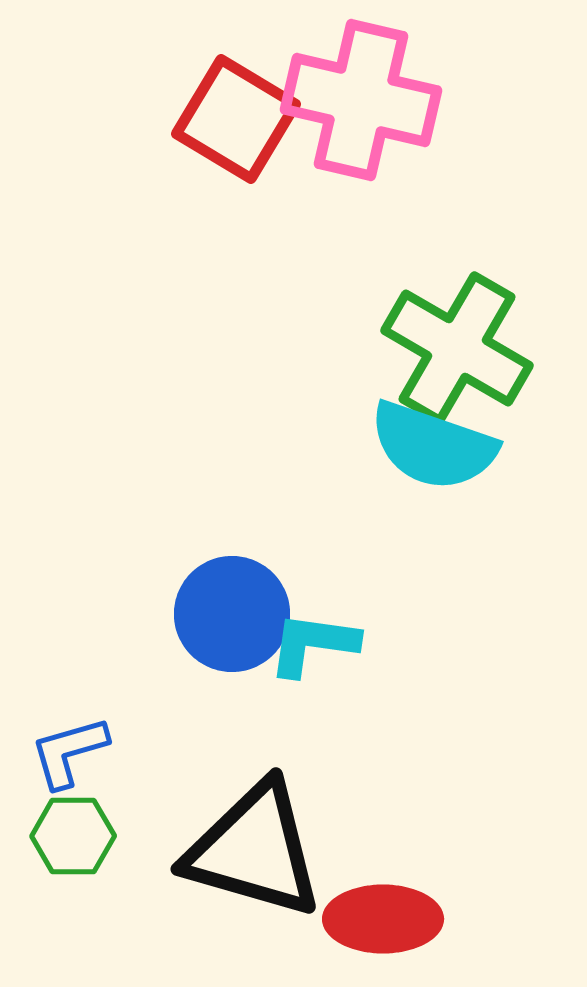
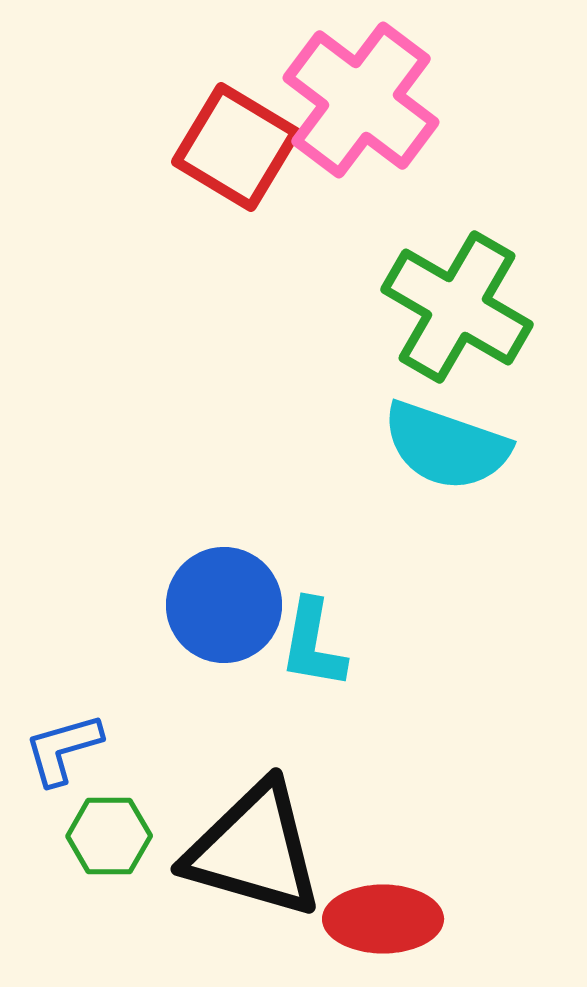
pink cross: rotated 24 degrees clockwise
red square: moved 28 px down
green cross: moved 41 px up
cyan semicircle: moved 13 px right
blue circle: moved 8 px left, 9 px up
cyan L-shape: rotated 88 degrees counterclockwise
blue L-shape: moved 6 px left, 3 px up
green hexagon: moved 36 px right
